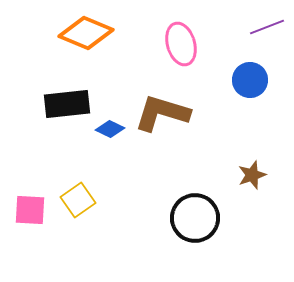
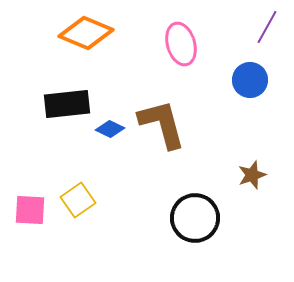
purple line: rotated 40 degrees counterclockwise
brown L-shape: moved 11 px down; rotated 58 degrees clockwise
